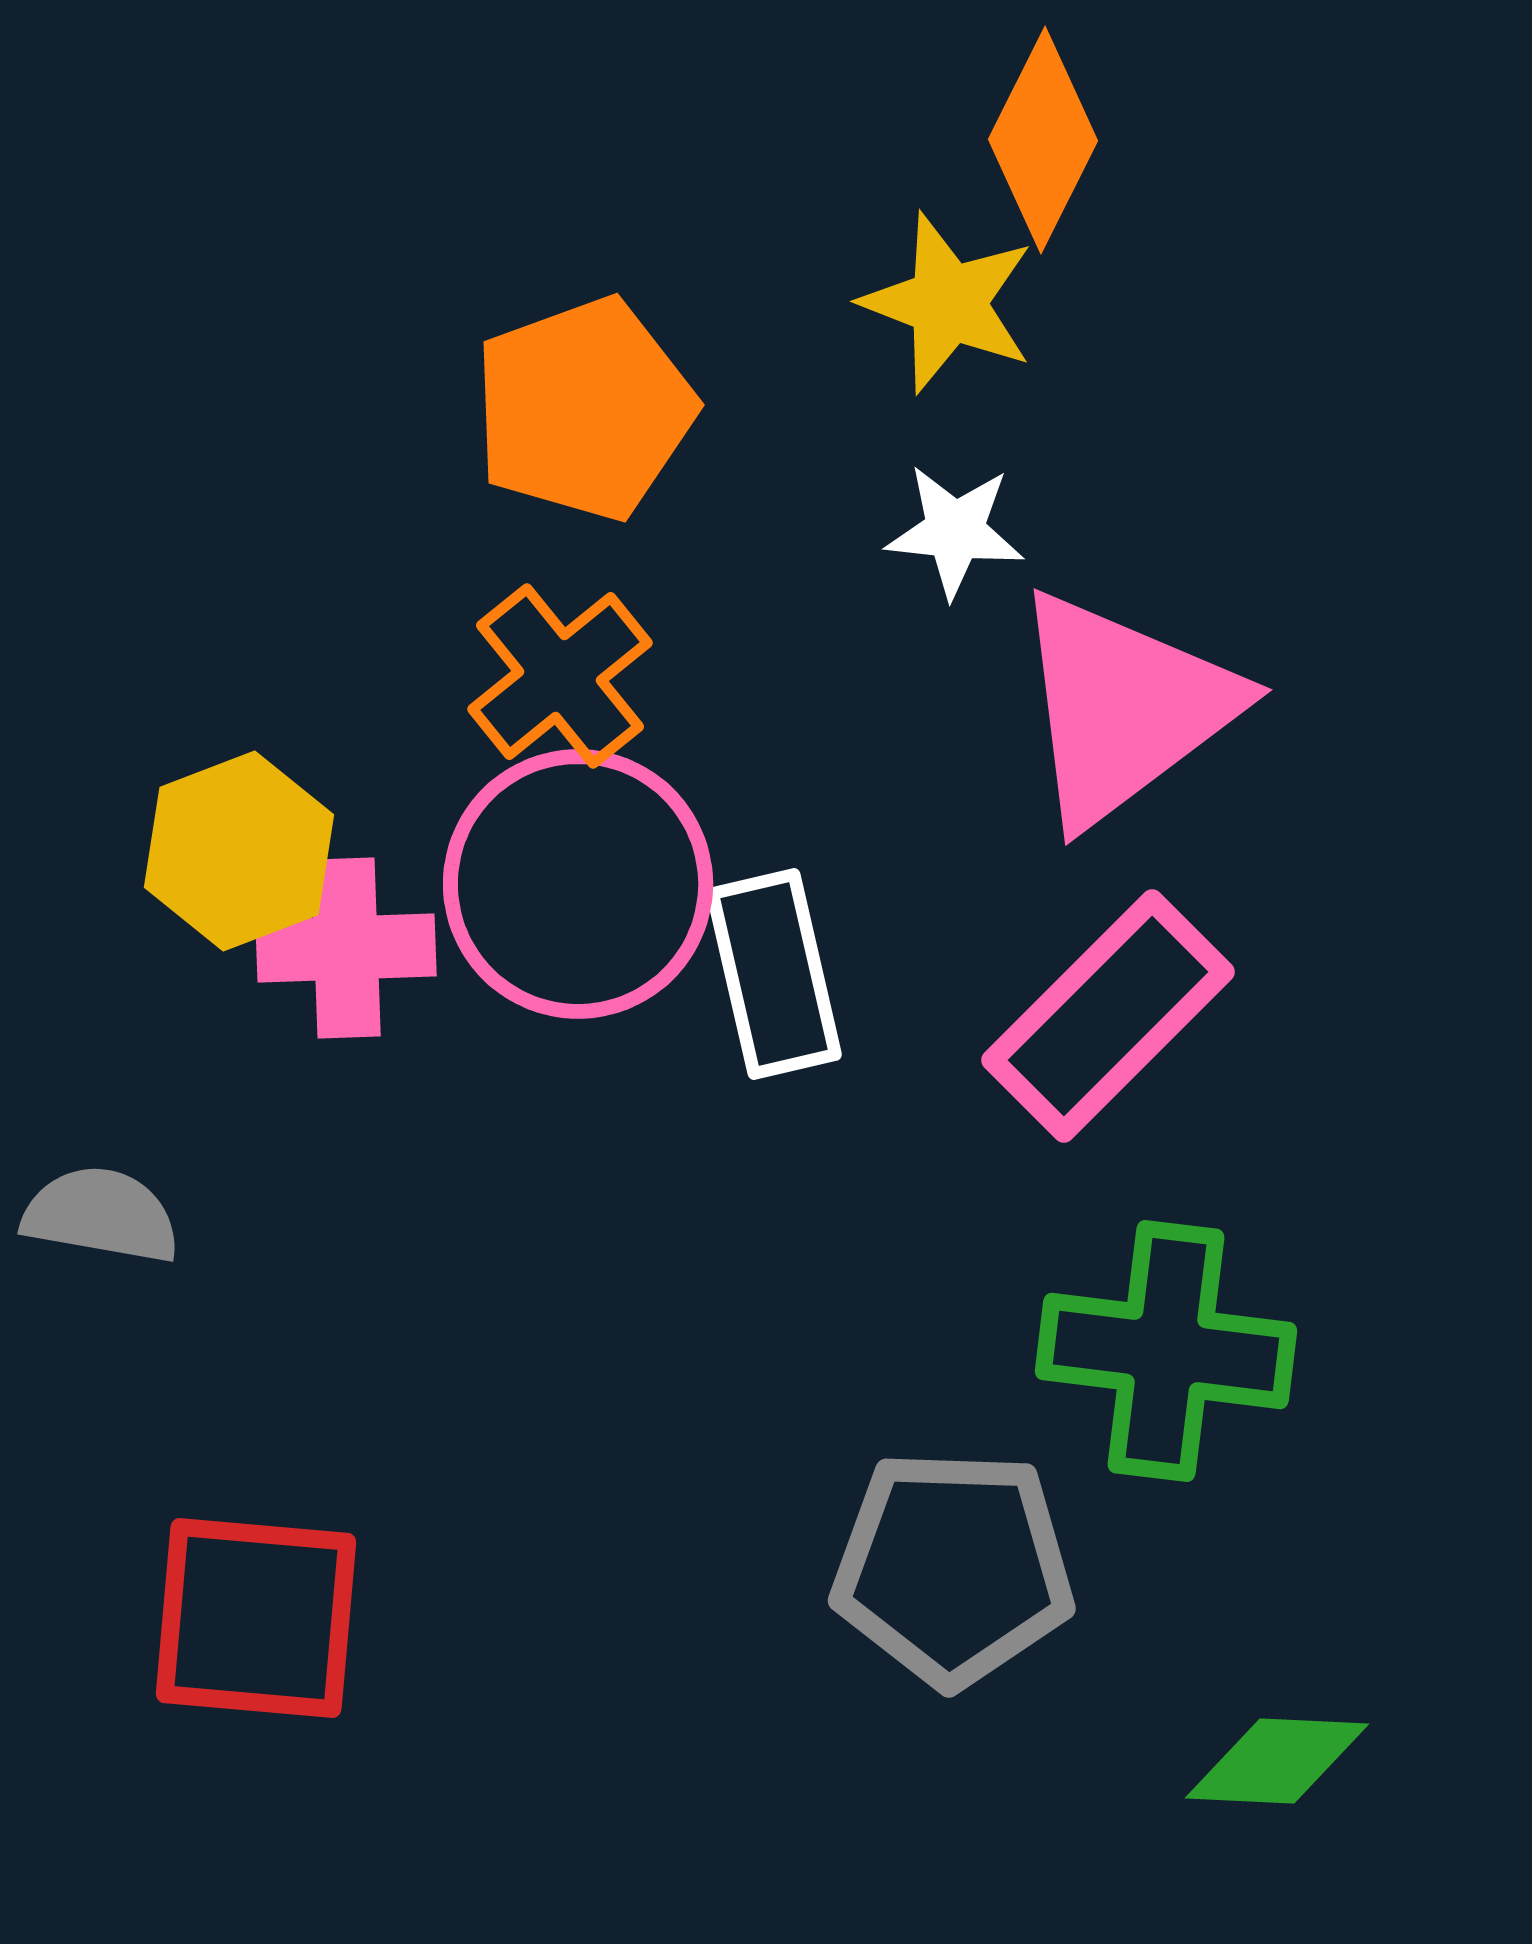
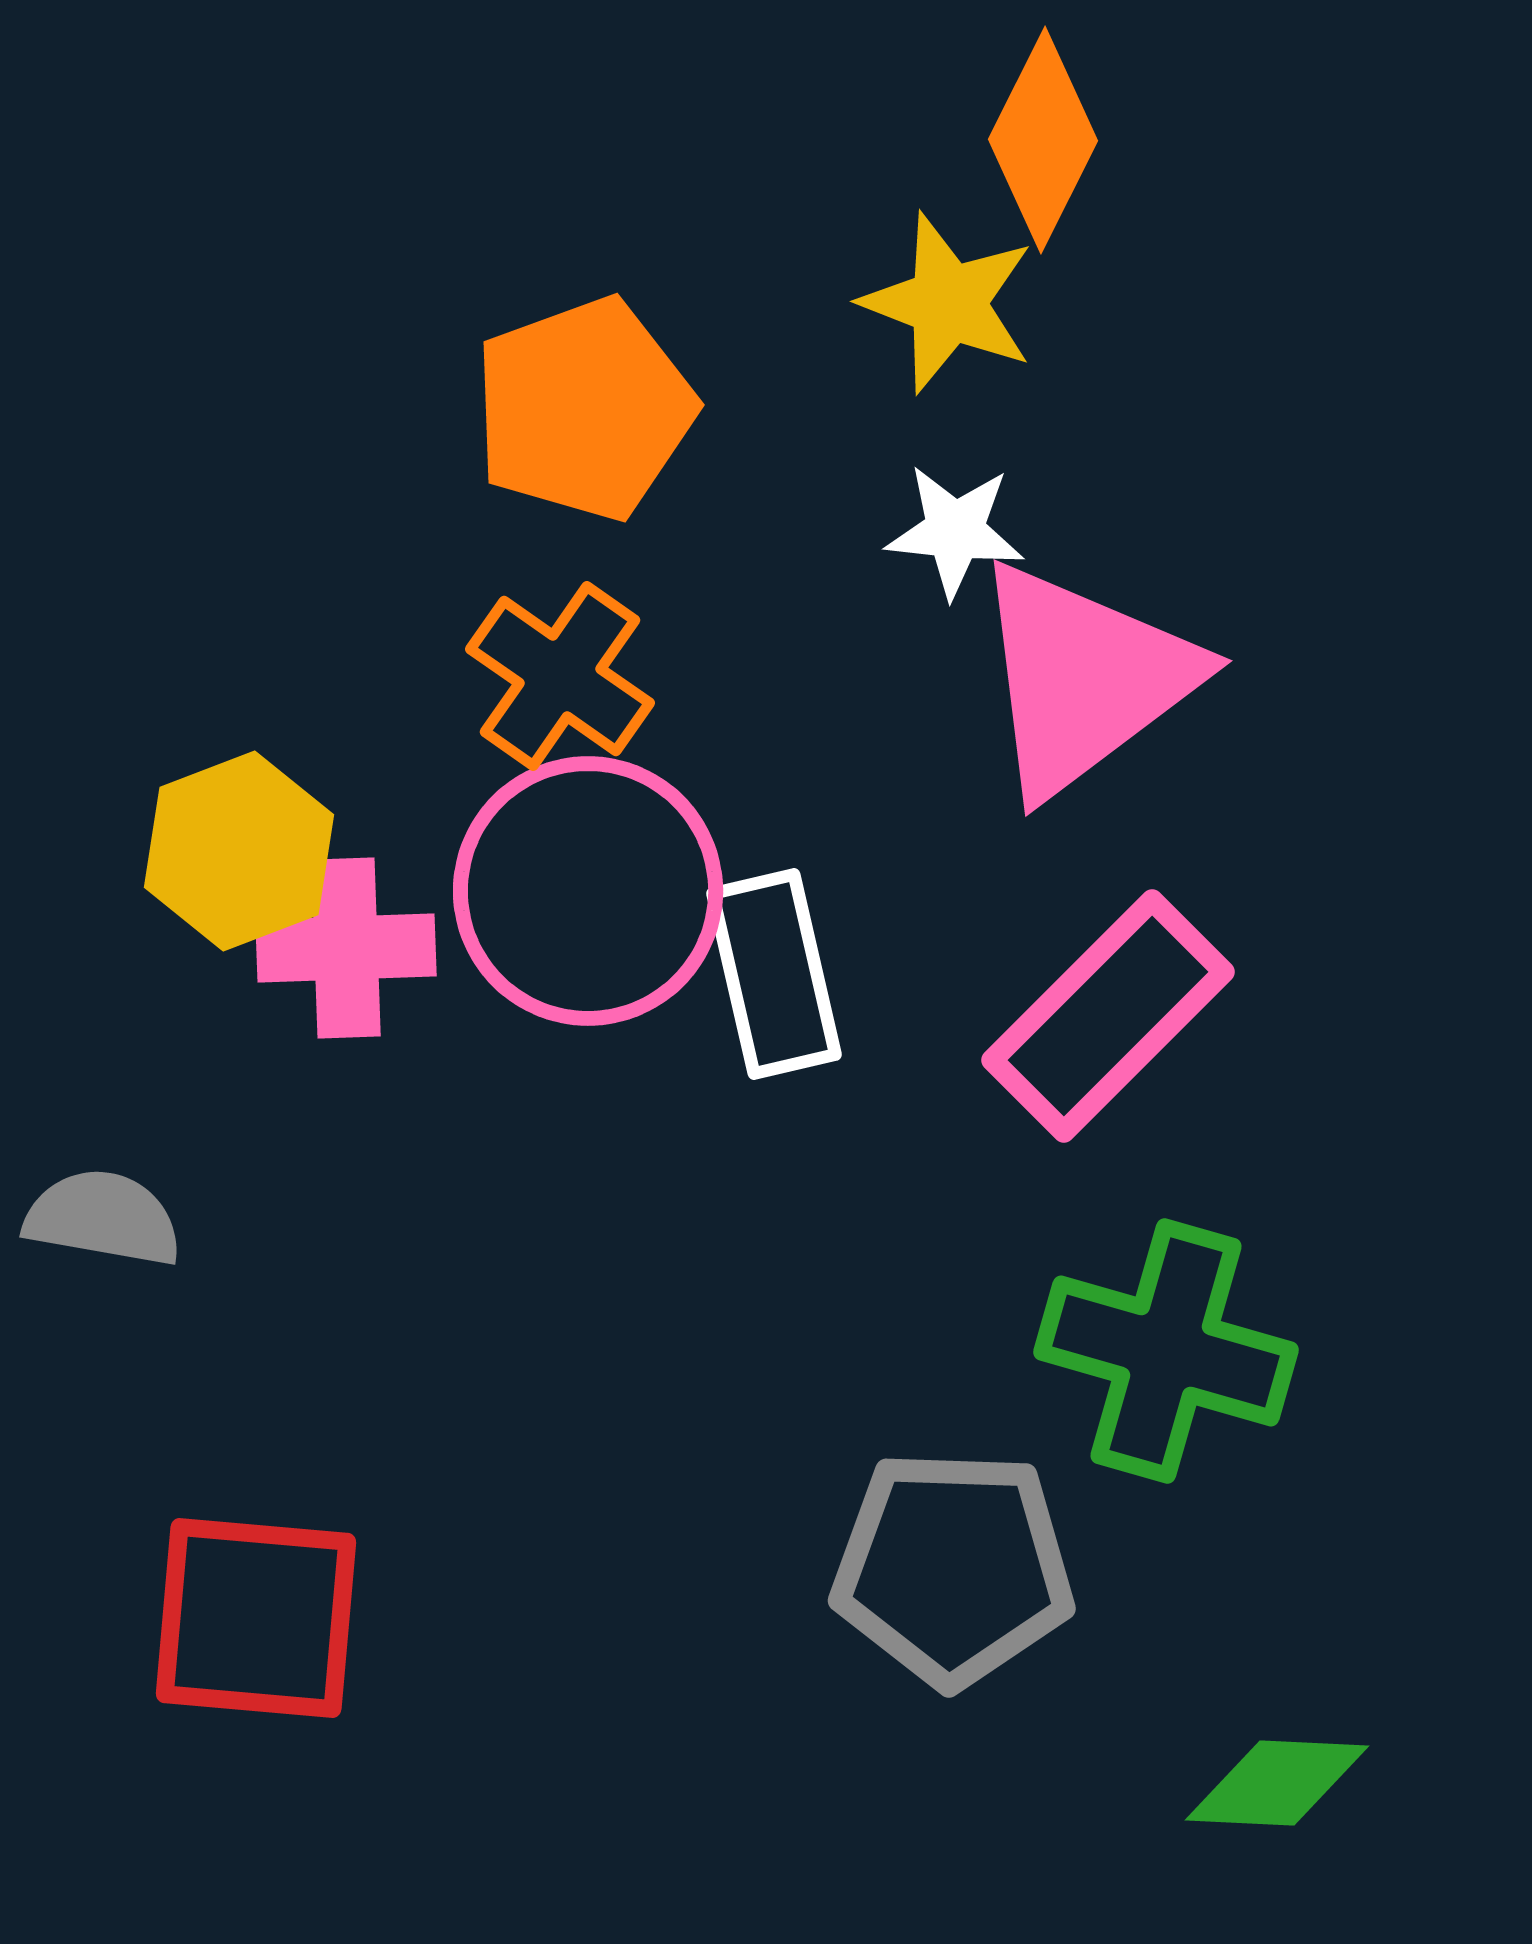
orange cross: rotated 16 degrees counterclockwise
pink triangle: moved 40 px left, 29 px up
pink circle: moved 10 px right, 7 px down
gray semicircle: moved 2 px right, 3 px down
green cross: rotated 9 degrees clockwise
green diamond: moved 22 px down
